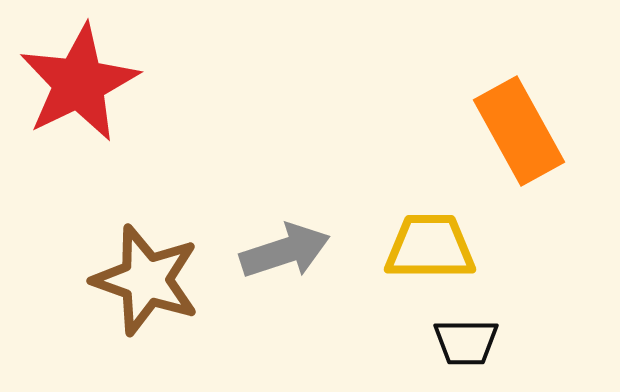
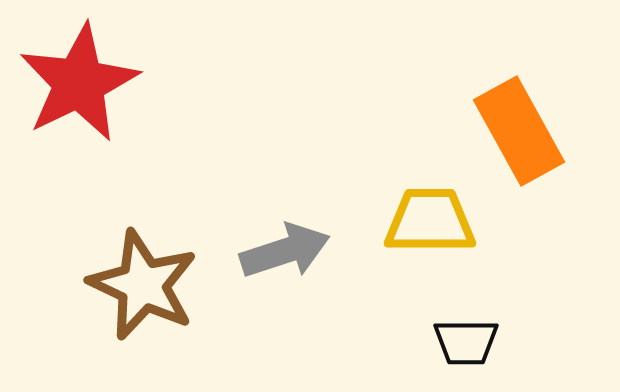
yellow trapezoid: moved 26 px up
brown star: moved 3 px left, 5 px down; rotated 6 degrees clockwise
